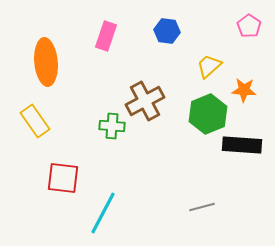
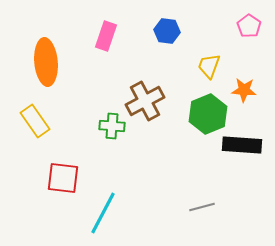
yellow trapezoid: rotated 28 degrees counterclockwise
